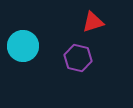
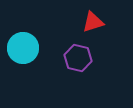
cyan circle: moved 2 px down
